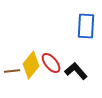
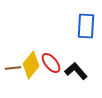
brown line: moved 1 px right, 3 px up
